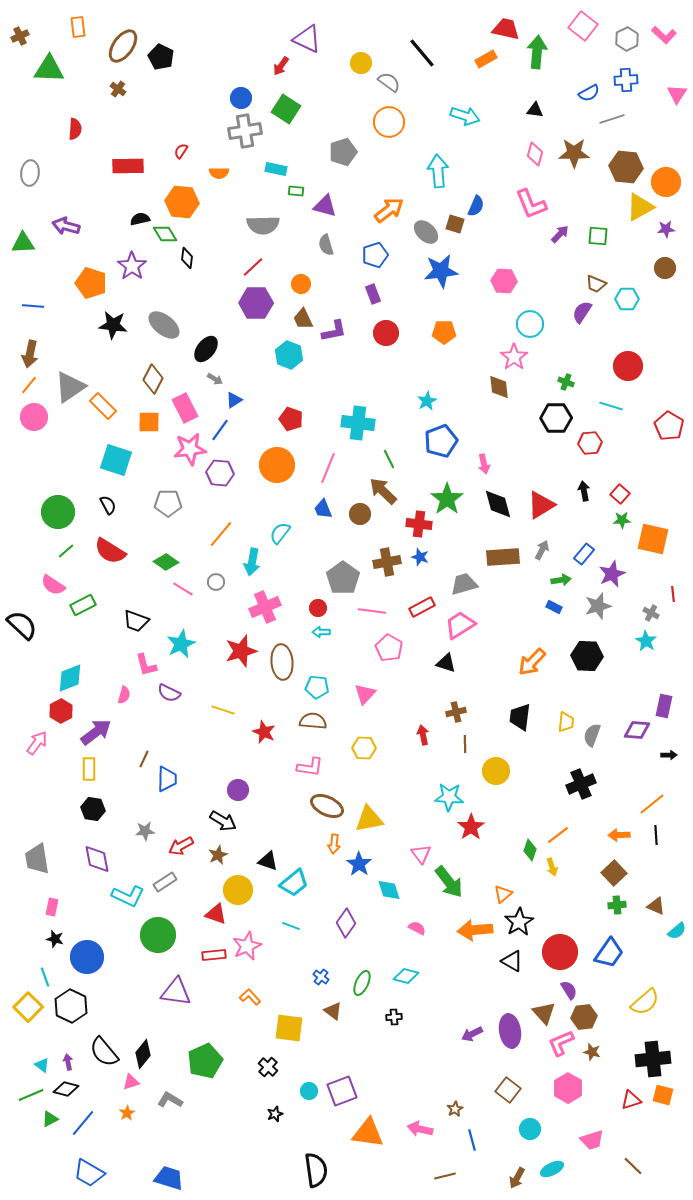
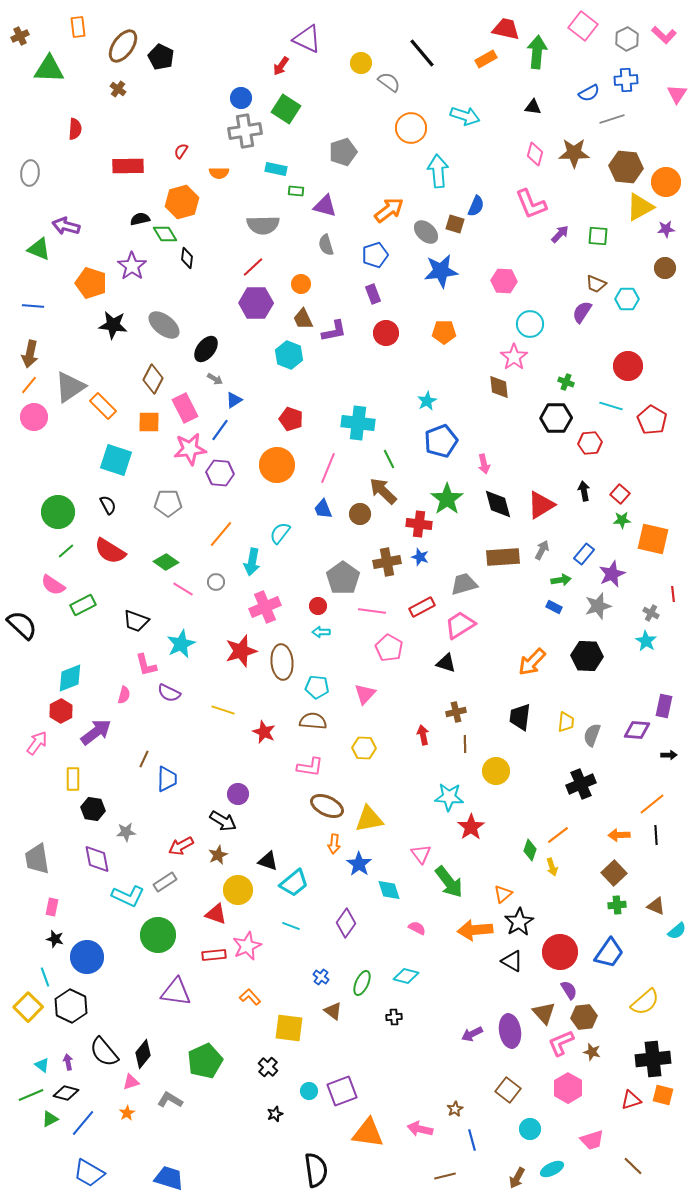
black triangle at (535, 110): moved 2 px left, 3 px up
orange circle at (389, 122): moved 22 px right, 6 px down
orange hexagon at (182, 202): rotated 20 degrees counterclockwise
green triangle at (23, 243): moved 16 px right, 6 px down; rotated 25 degrees clockwise
red pentagon at (669, 426): moved 17 px left, 6 px up
red circle at (318, 608): moved 2 px up
yellow rectangle at (89, 769): moved 16 px left, 10 px down
purple circle at (238, 790): moved 4 px down
gray star at (145, 831): moved 19 px left, 1 px down
black diamond at (66, 1089): moved 4 px down
